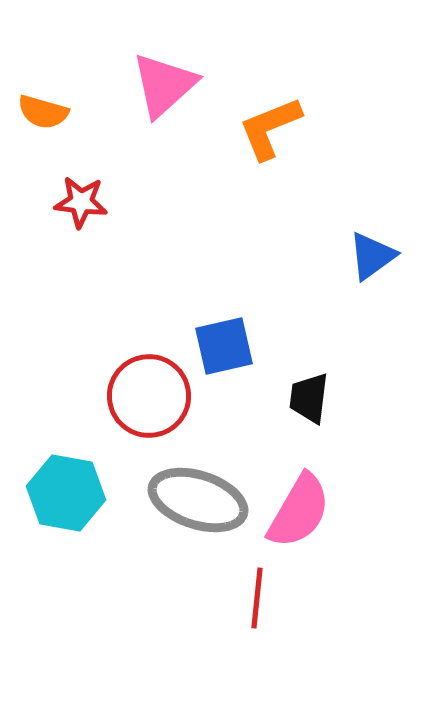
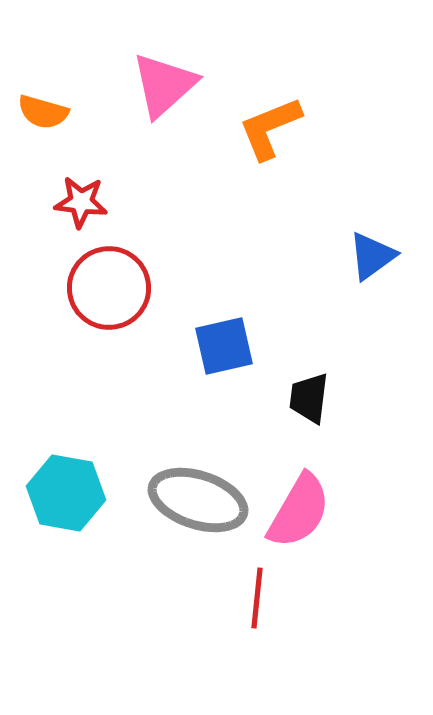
red circle: moved 40 px left, 108 px up
